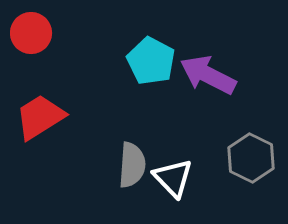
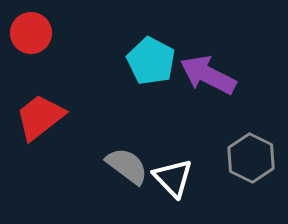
red trapezoid: rotated 6 degrees counterclockwise
gray semicircle: moved 5 px left, 1 px down; rotated 57 degrees counterclockwise
